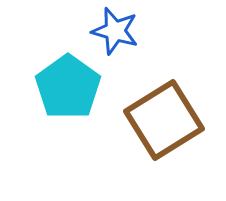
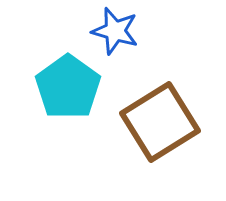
brown square: moved 4 px left, 2 px down
